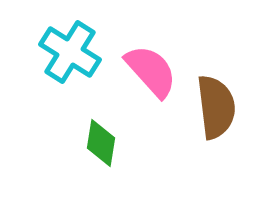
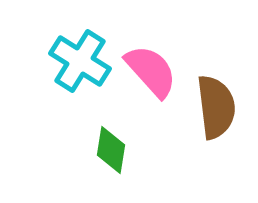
cyan cross: moved 10 px right, 9 px down
green diamond: moved 10 px right, 7 px down
